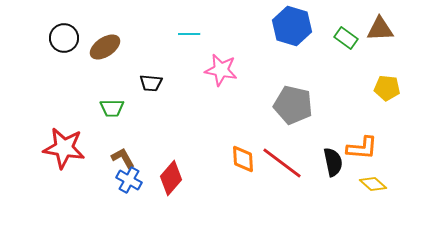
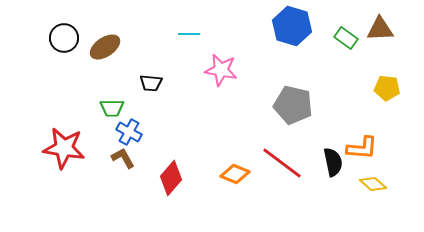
orange diamond: moved 8 px left, 15 px down; rotated 64 degrees counterclockwise
blue cross: moved 48 px up
